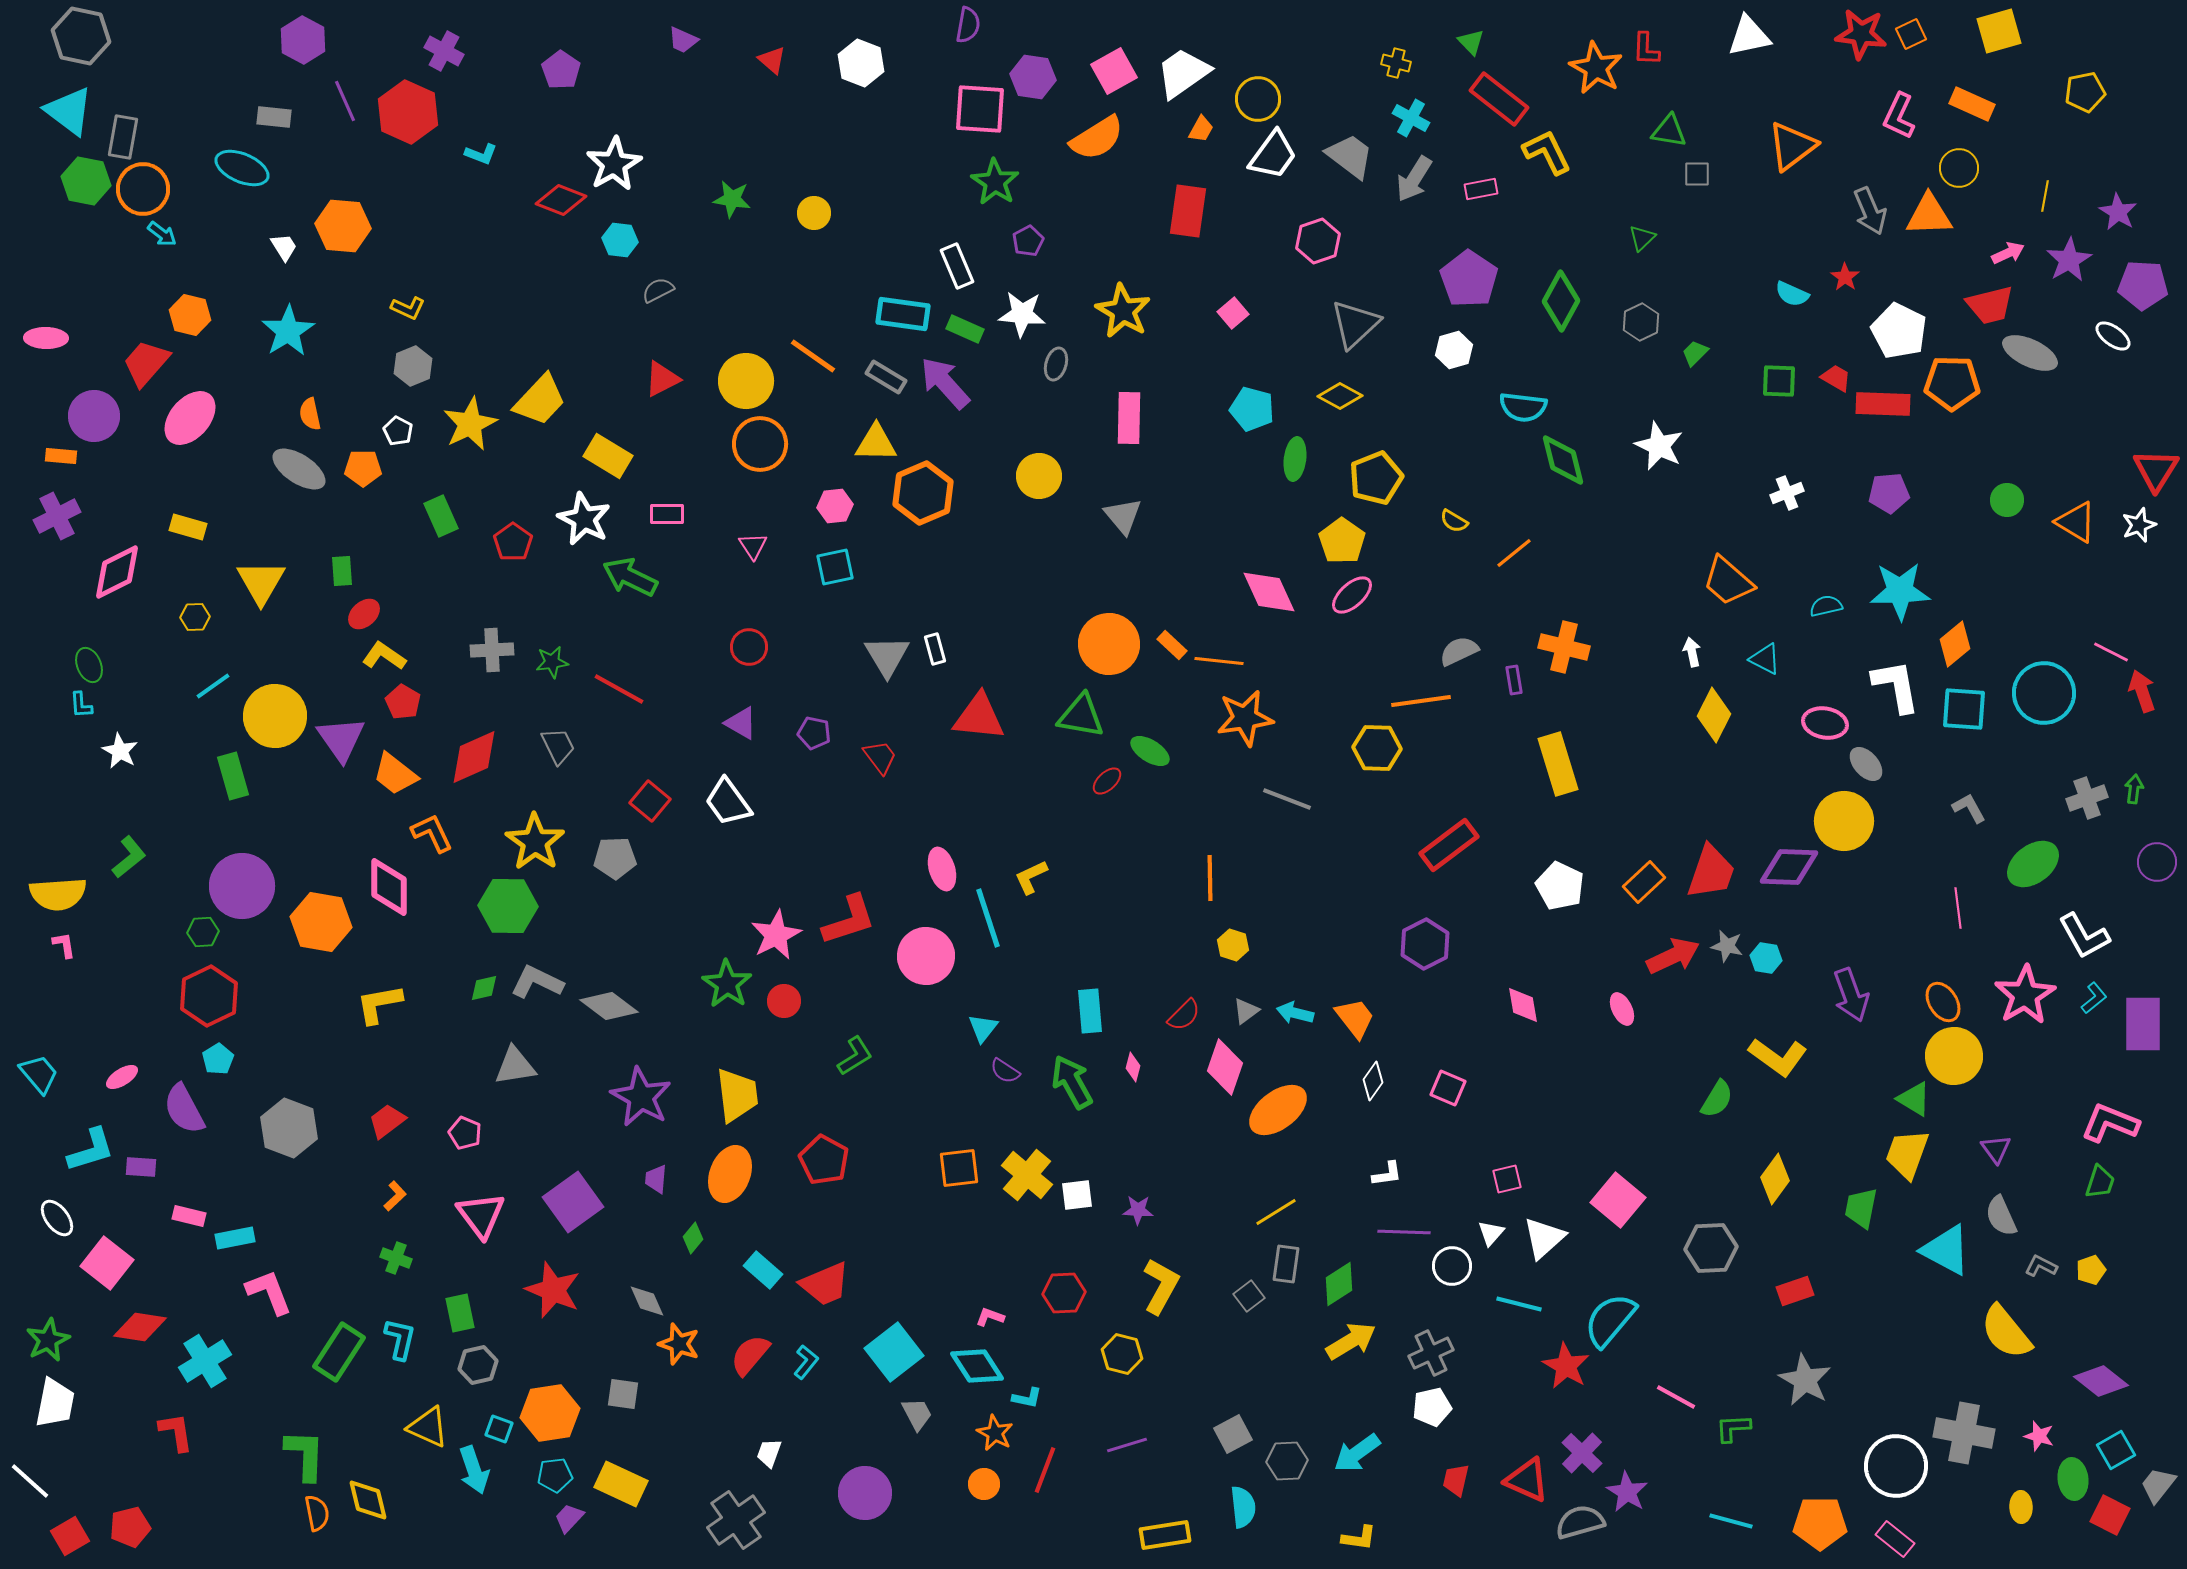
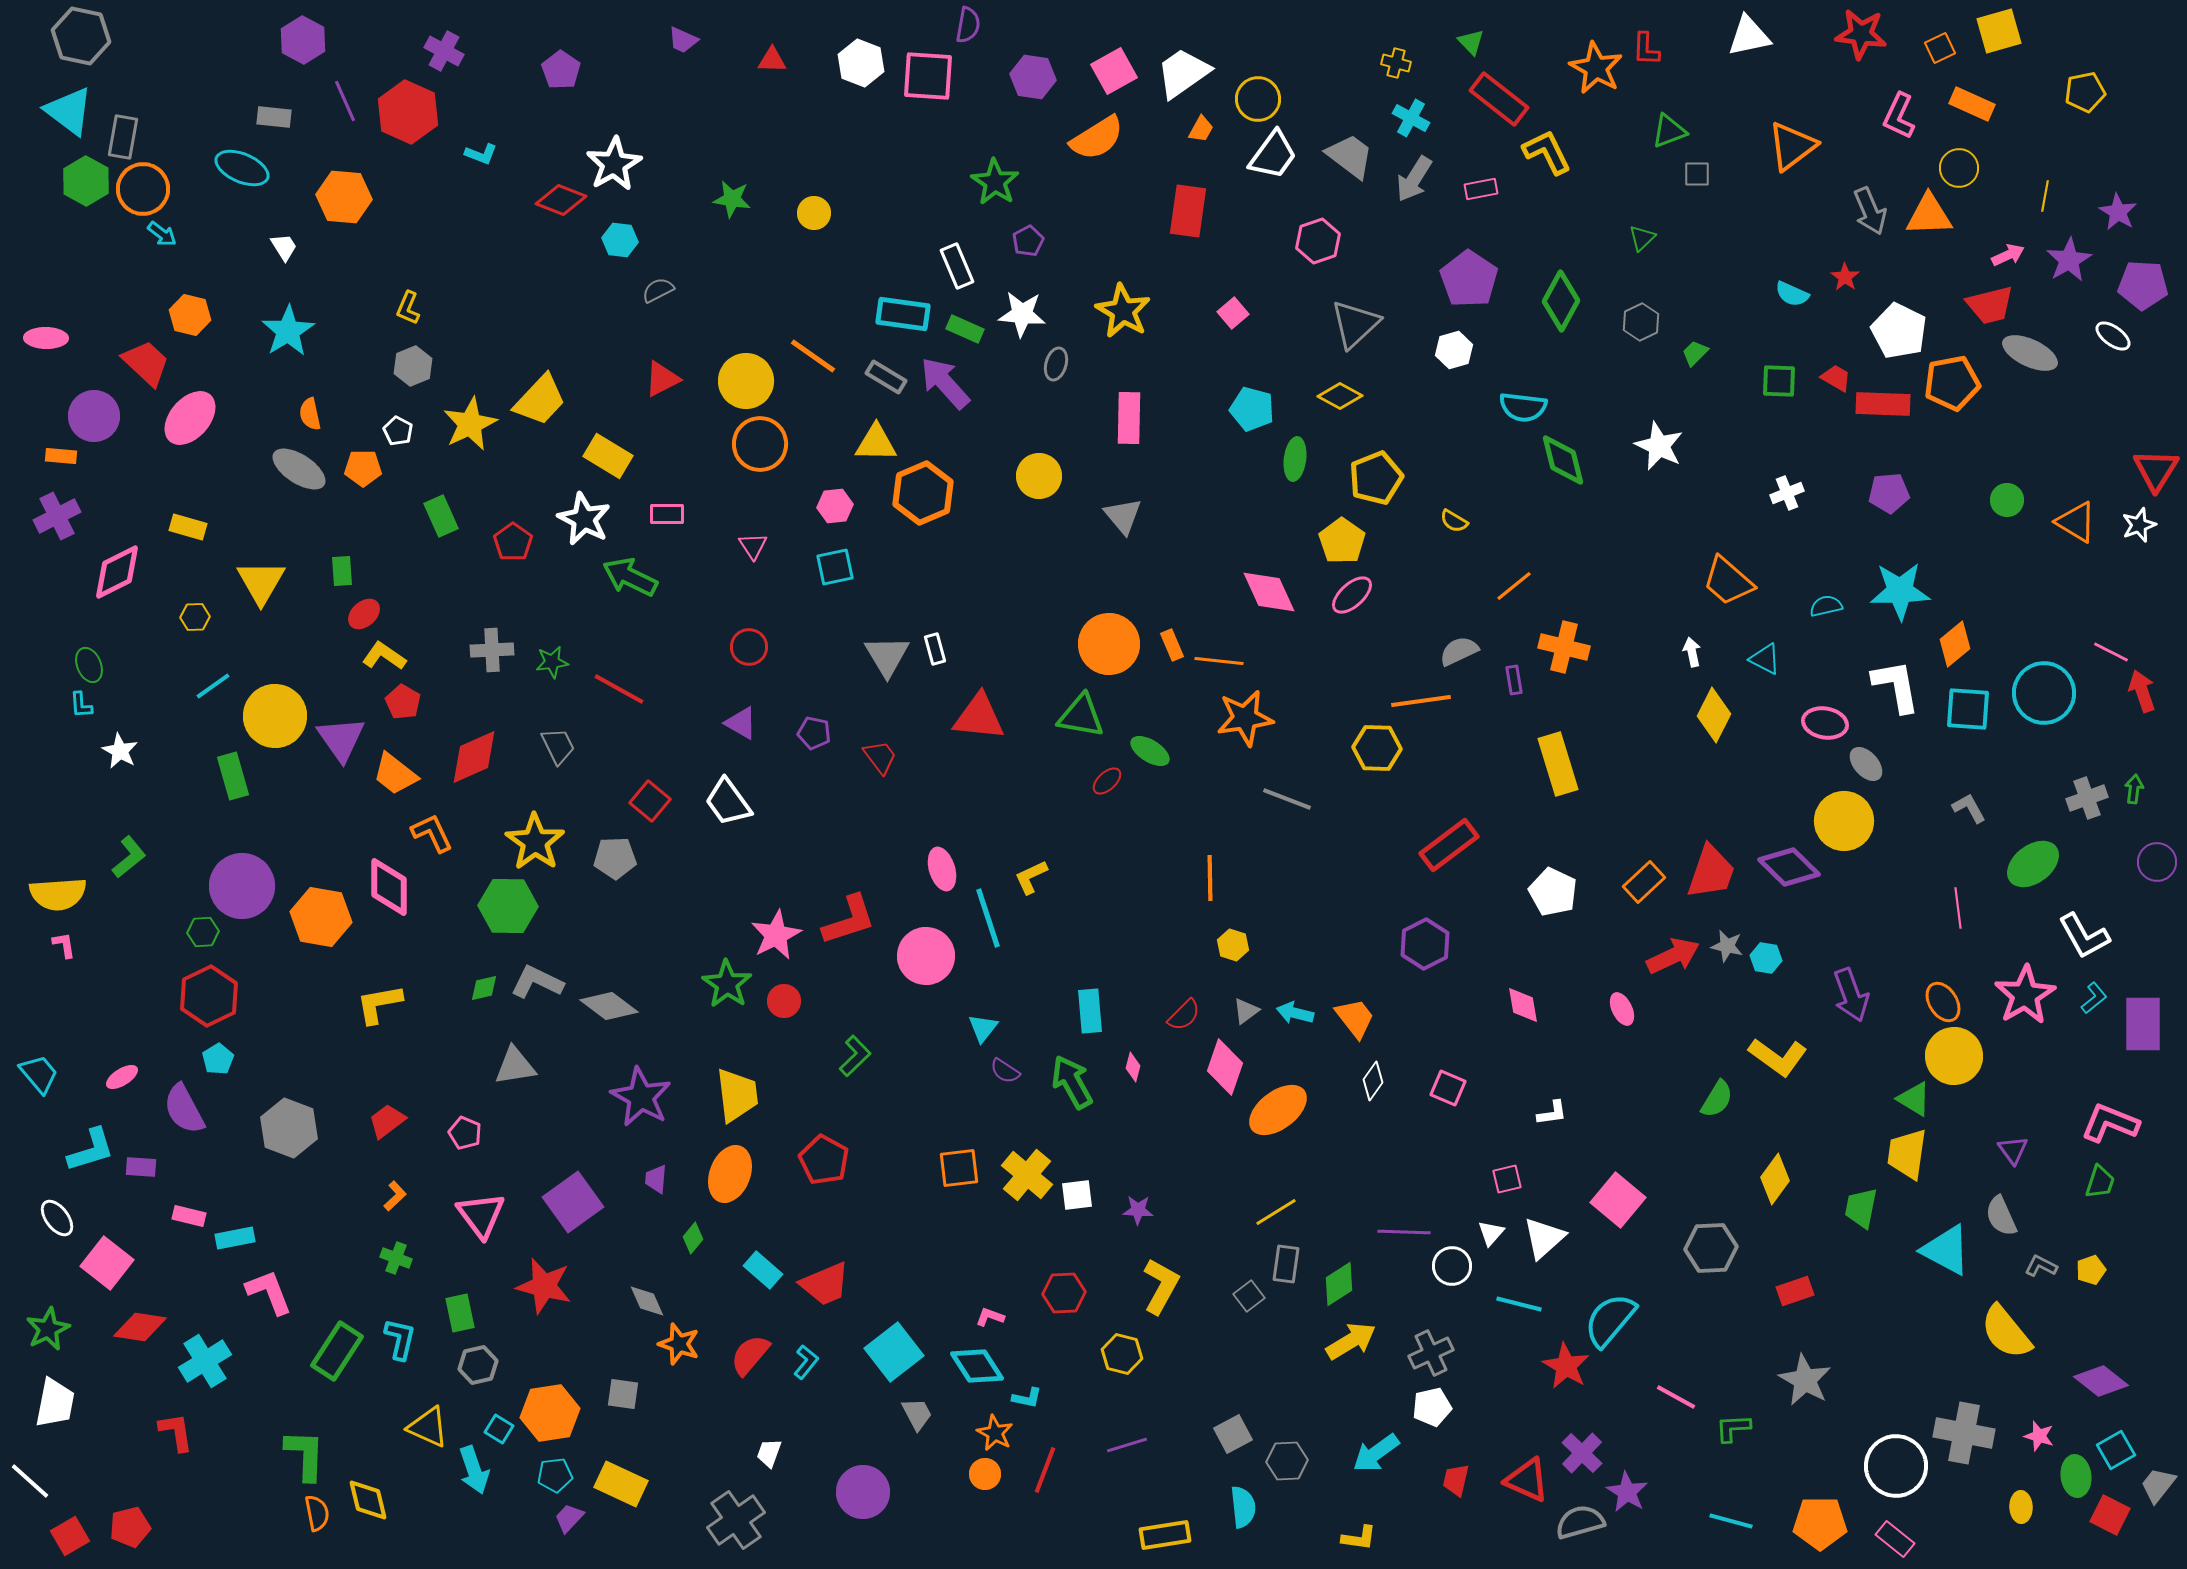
orange square at (1911, 34): moved 29 px right, 14 px down
red triangle at (772, 60): rotated 40 degrees counterclockwise
pink square at (980, 109): moved 52 px left, 33 px up
green triangle at (1669, 131): rotated 30 degrees counterclockwise
green hexagon at (86, 181): rotated 18 degrees clockwise
orange hexagon at (343, 226): moved 1 px right, 29 px up
pink arrow at (2008, 253): moved 2 px down
yellow L-shape at (408, 308): rotated 88 degrees clockwise
red trapezoid at (146, 363): rotated 92 degrees clockwise
orange pentagon at (1952, 383): rotated 12 degrees counterclockwise
orange line at (1514, 553): moved 33 px down
orange rectangle at (1172, 645): rotated 24 degrees clockwise
cyan square at (1964, 709): moved 4 px right
purple diamond at (1789, 867): rotated 42 degrees clockwise
white pentagon at (1560, 886): moved 7 px left, 6 px down
orange hexagon at (321, 922): moved 5 px up
green L-shape at (855, 1056): rotated 12 degrees counterclockwise
purple triangle at (1996, 1149): moved 17 px right, 1 px down
yellow trapezoid at (1907, 1154): rotated 12 degrees counterclockwise
white L-shape at (1387, 1174): moved 165 px right, 61 px up
red star at (553, 1290): moved 9 px left, 4 px up; rotated 8 degrees counterclockwise
green star at (48, 1340): moved 11 px up
green rectangle at (339, 1352): moved 2 px left, 1 px up
cyan square at (499, 1429): rotated 12 degrees clockwise
cyan arrow at (1357, 1453): moved 19 px right
green ellipse at (2073, 1479): moved 3 px right, 3 px up
orange circle at (984, 1484): moved 1 px right, 10 px up
purple circle at (865, 1493): moved 2 px left, 1 px up
